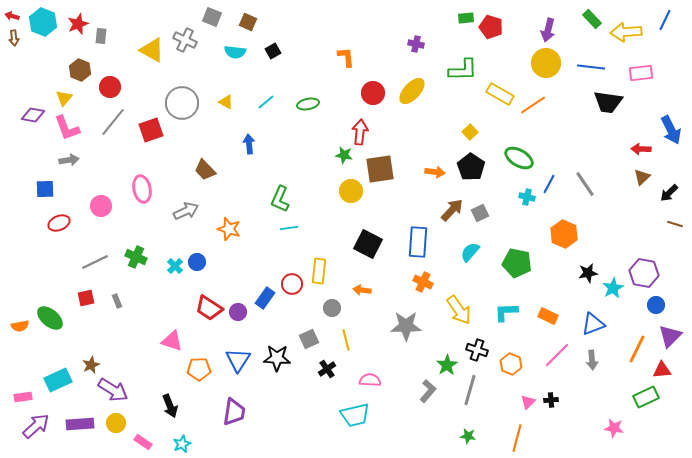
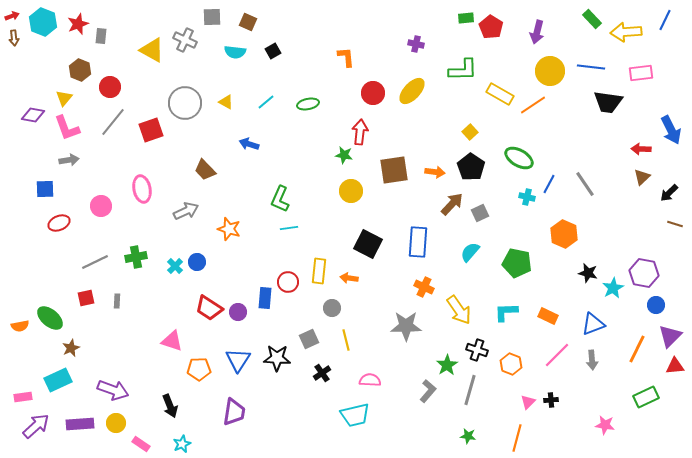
red arrow at (12, 16): rotated 144 degrees clockwise
gray square at (212, 17): rotated 24 degrees counterclockwise
red pentagon at (491, 27): rotated 15 degrees clockwise
purple arrow at (548, 30): moved 11 px left, 2 px down
yellow circle at (546, 63): moved 4 px right, 8 px down
gray circle at (182, 103): moved 3 px right
blue arrow at (249, 144): rotated 66 degrees counterclockwise
brown square at (380, 169): moved 14 px right, 1 px down
brown arrow at (452, 210): moved 6 px up
green cross at (136, 257): rotated 35 degrees counterclockwise
black star at (588, 273): rotated 24 degrees clockwise
orange cross at (423, 282): moved 1 px right, 5 px down
red circle at (292, 284): moved 4 px left, 2 px up
orange arrow at (362, 290): moved 13 px left, 12 px up
blue rectangle at (265, 298): rotated 30 degrees counterclockwise
gray rectangle at (117, 301): rotated 24 degrees clockwise
brown star at (91, 365): moved 20 px left, 17 px up
black cross at (327, 369): moved 5 px left, 4 px down
red triangle at (662, 370): moved 13 px right, 4 px up
purple arrow at (113, 390): rotated 12 degrees counterclockwise
pink star at (614, 428): moved 9 px left, 3 px up
pink rectangle at (143, 442): moved 2 px left, 2 px down
